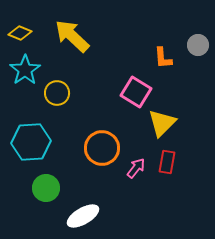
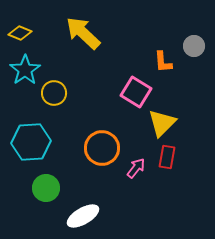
yellow arrow: moved 11 px right, 3 px up
gray circle: moved 4 px left, 1 px down
orange L-shape: moved 4 px down
yellow circle: moved 3 px left
red rectangle: moved 5 px up
